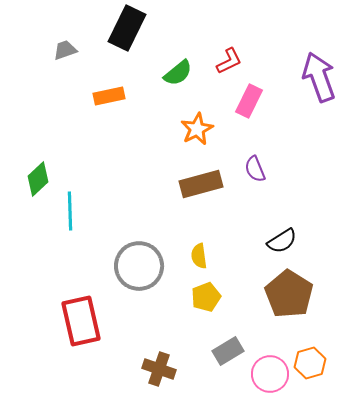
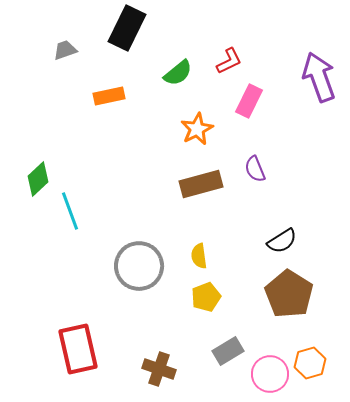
cyan line: rotated 18 degrees counterclockwise
red rectangle: moved 3 px left, 28 px down
